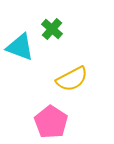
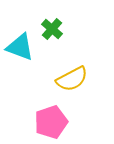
pink pentagon: rotated 20 degrees clockwise
